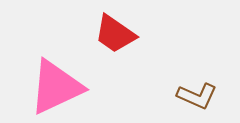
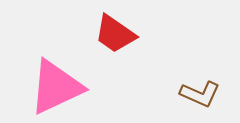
brown L-shape: moved 3 px right, 2 px up
